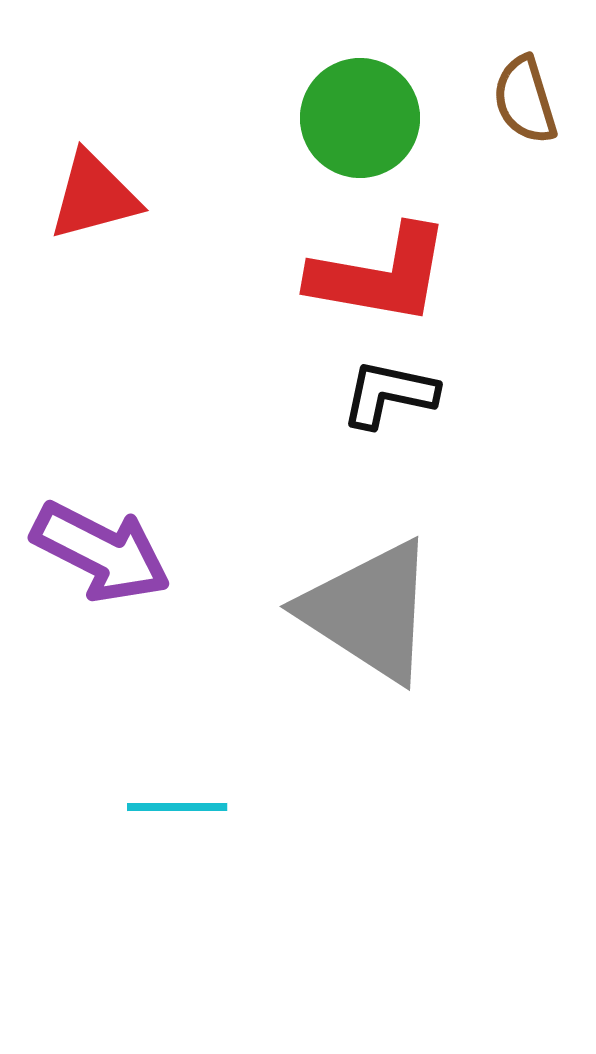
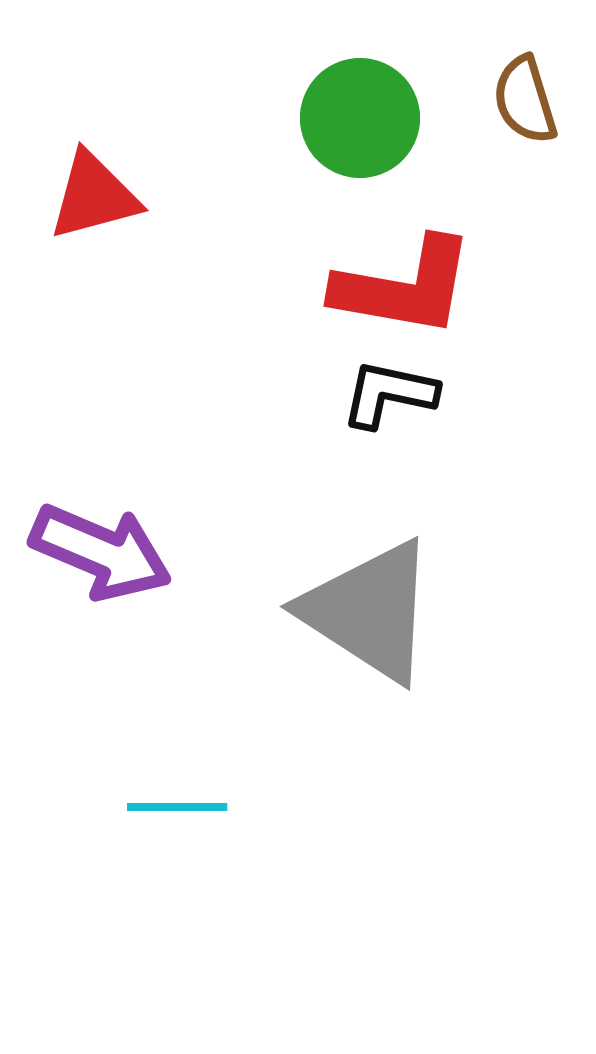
red L-shape: moved 24 px right, 12 px down
purple arrow: rotated 4 degrees counterclockwise
